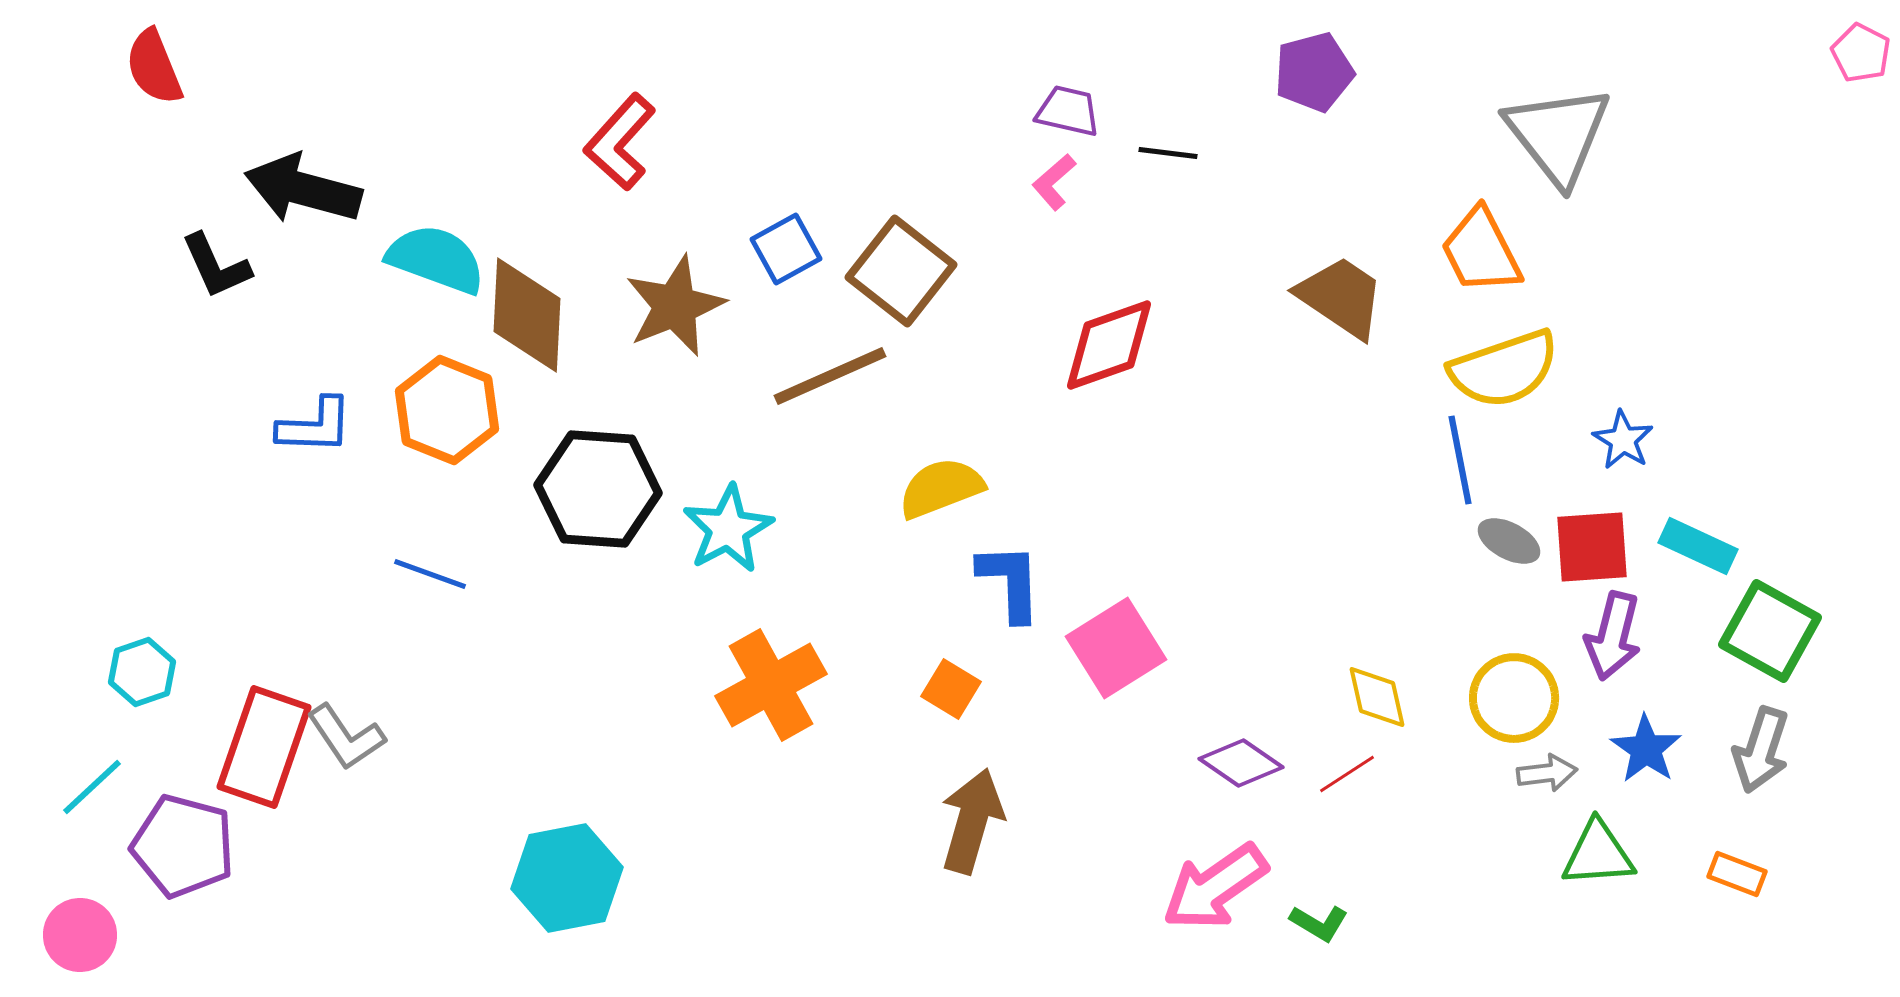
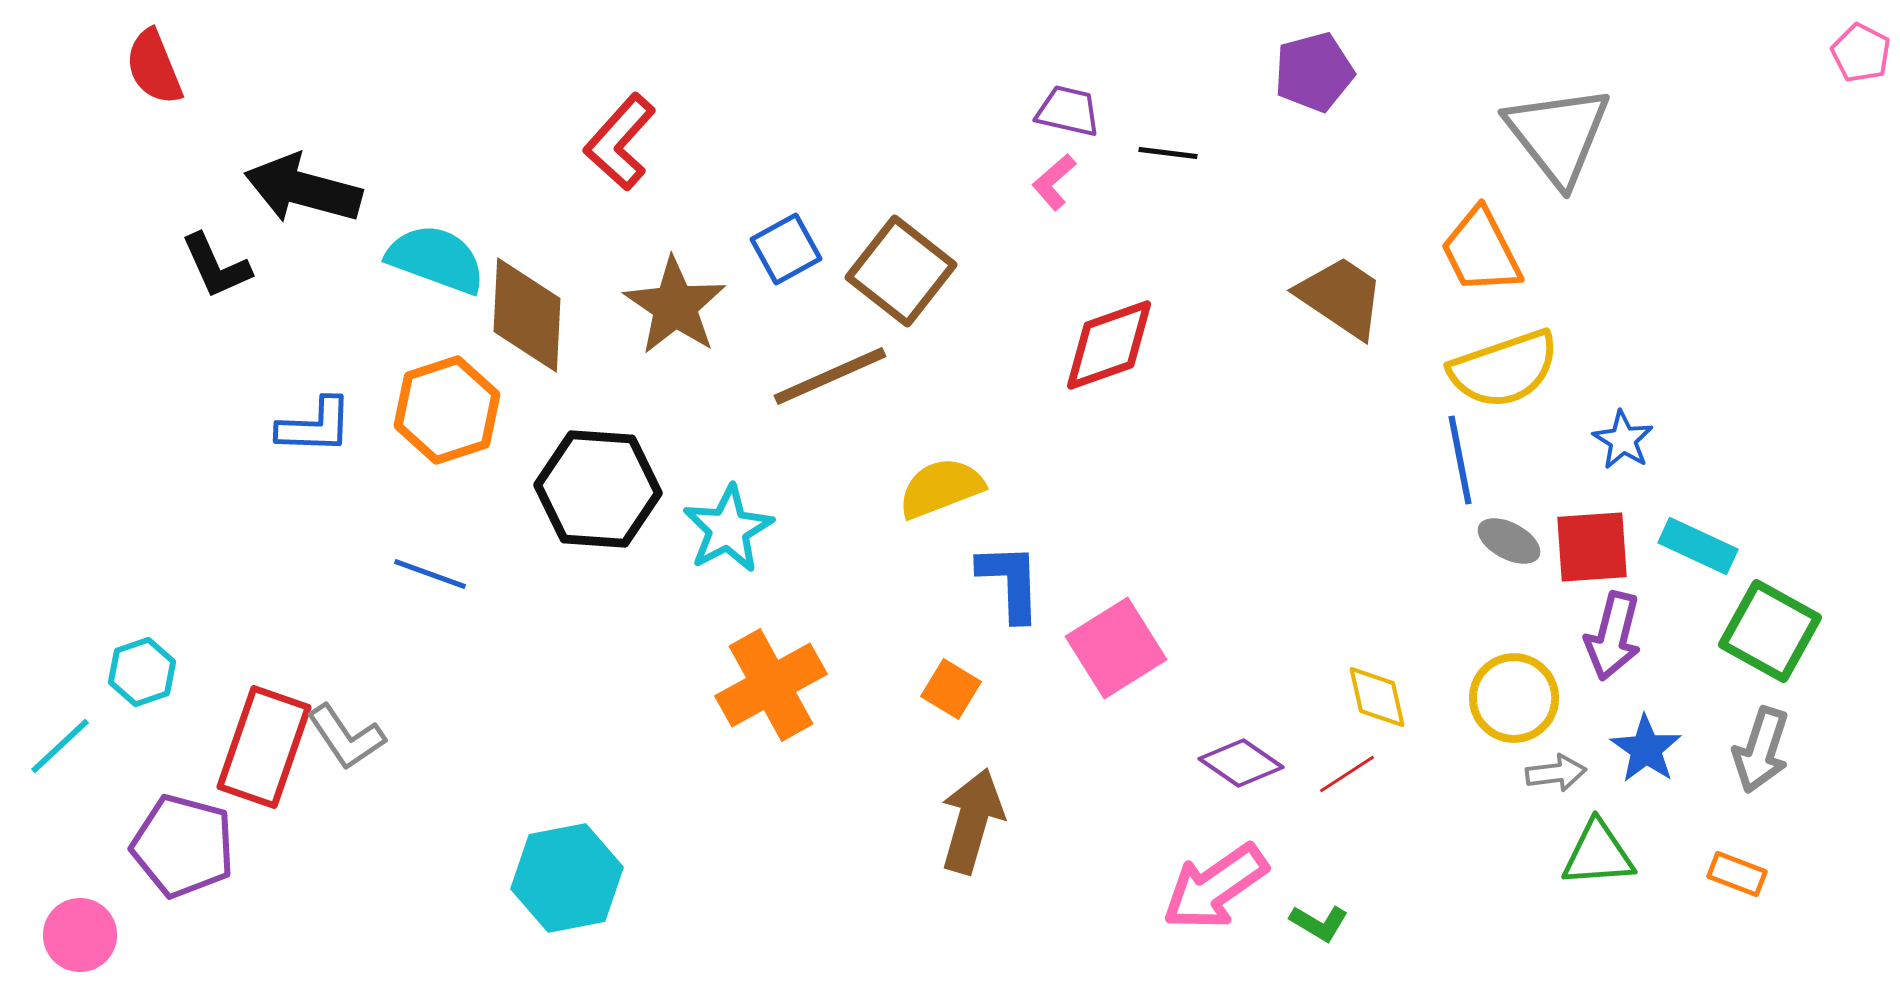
brown star at (675, 306): rotated 16 degrees counterclockwise
orange hexagon at (447, 410): rotated 20 degrees clockwise
gray arrow at (1547, 773): moved 9 px right
cyan line at (92, 787): moved 32 px left, 41 px up
